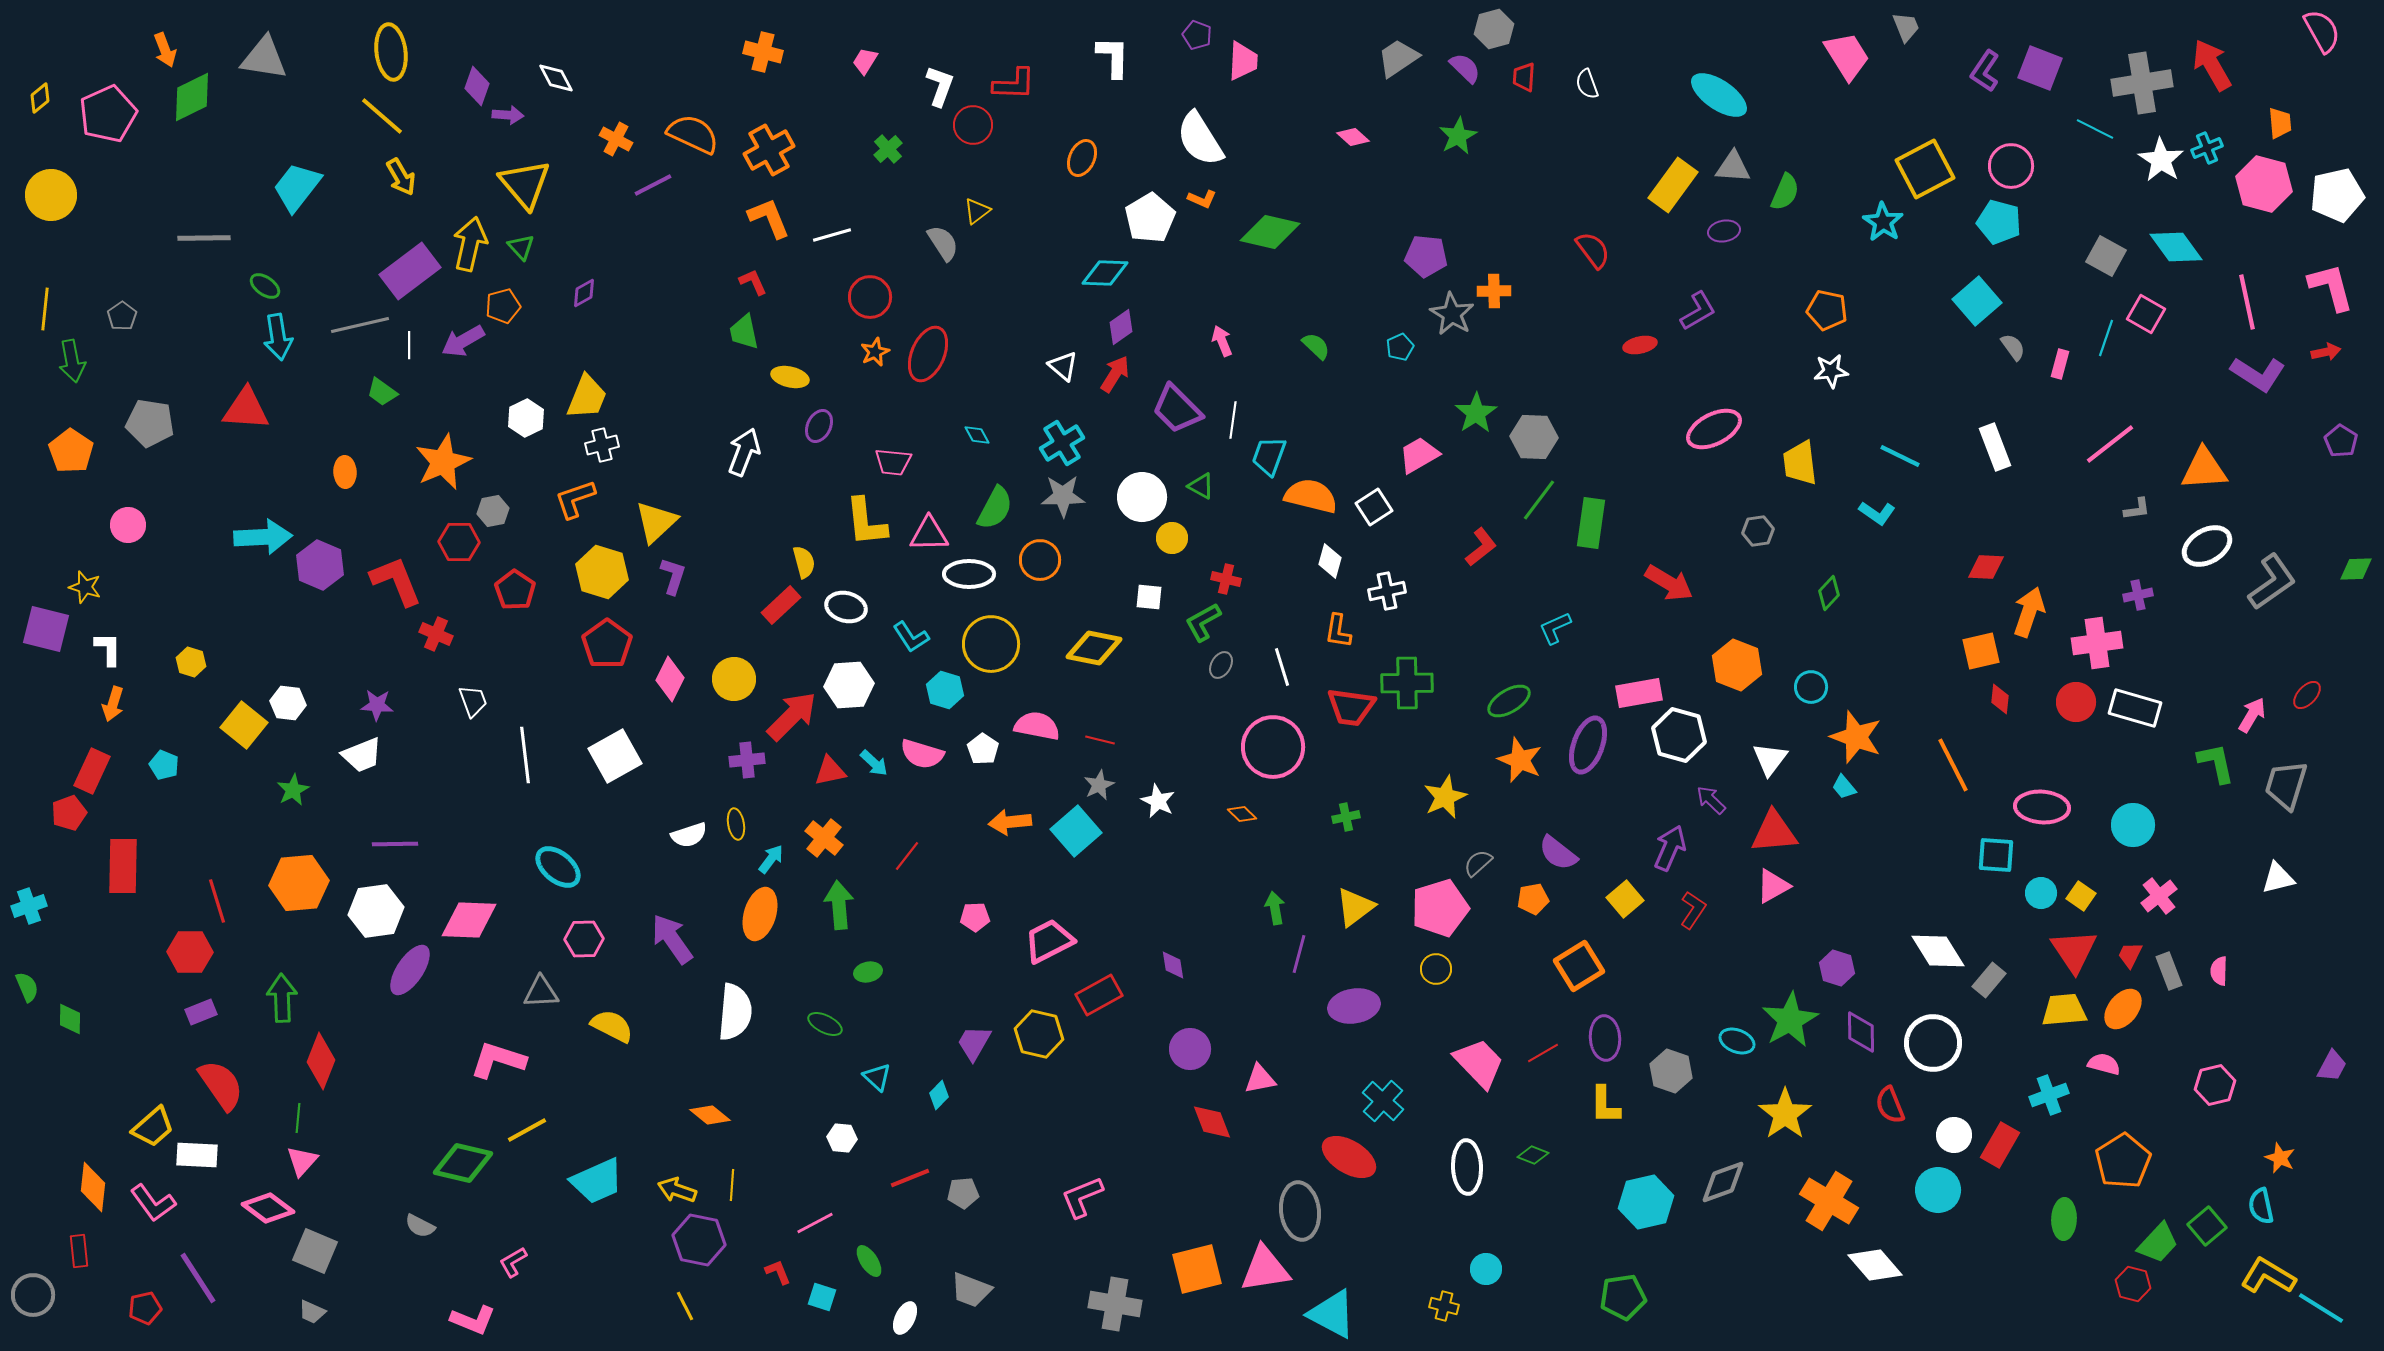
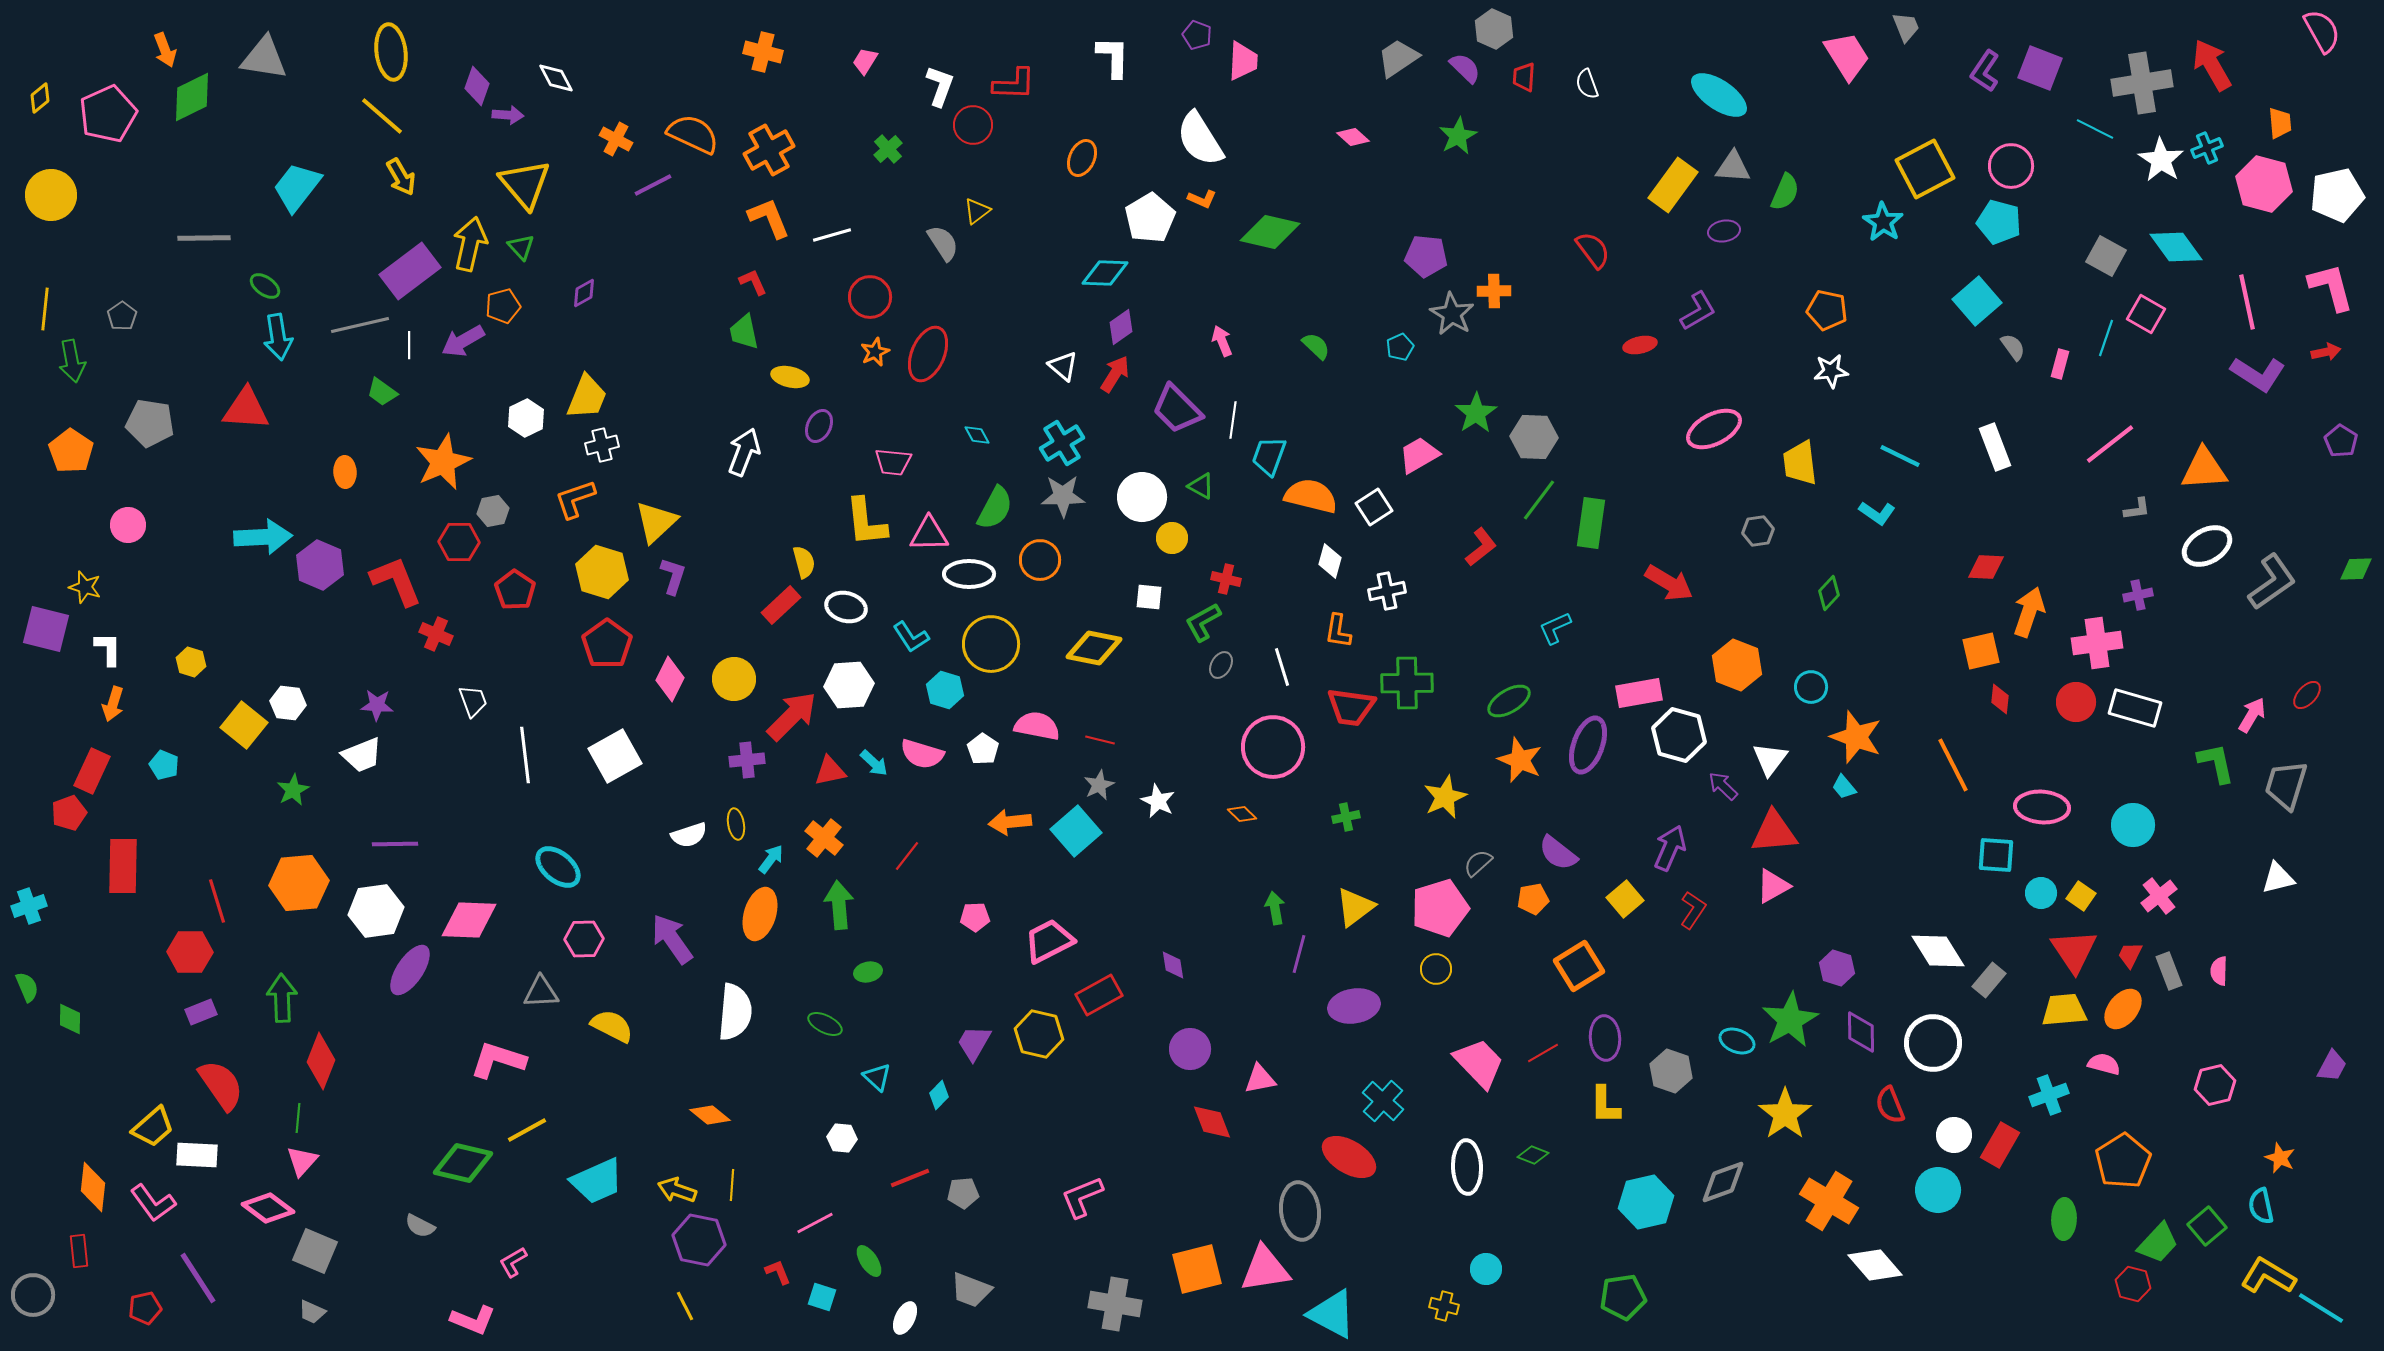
gray hexagon at (1494, 29): rotated 21 degrees counterclockwise
purple arrow at (1711, 800): moved 12 px right, 14 px up
